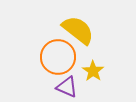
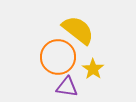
yellow star: moved 2 px up
purple triangle: rotated 15 degrees counterclockwise
